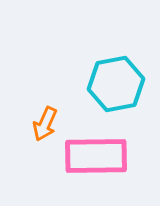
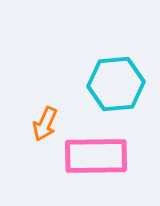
cyan hexagon: rotated 6 degrees clockwise
